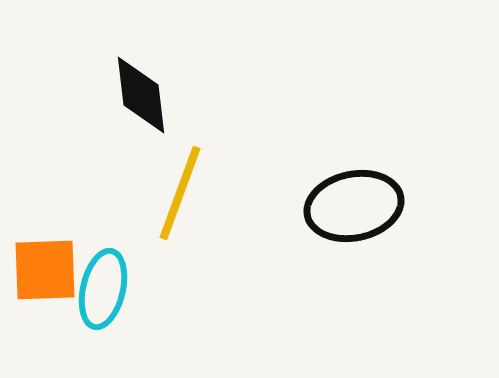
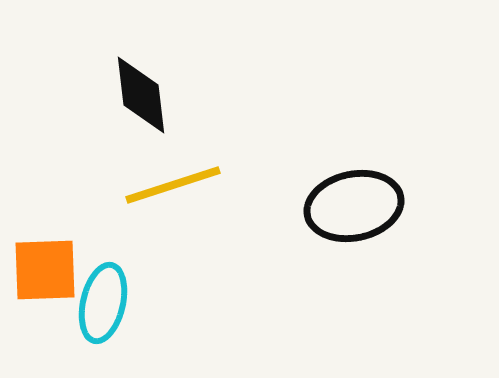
yellow line: moved 7 px left, 8 px up; rotated 52 degrees clockwise
cyan ellipse: moved 14 px down
